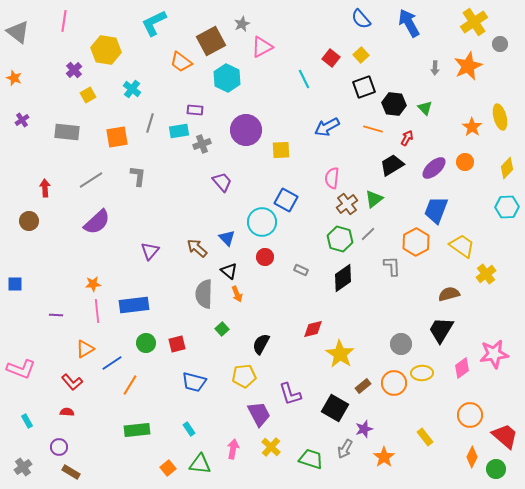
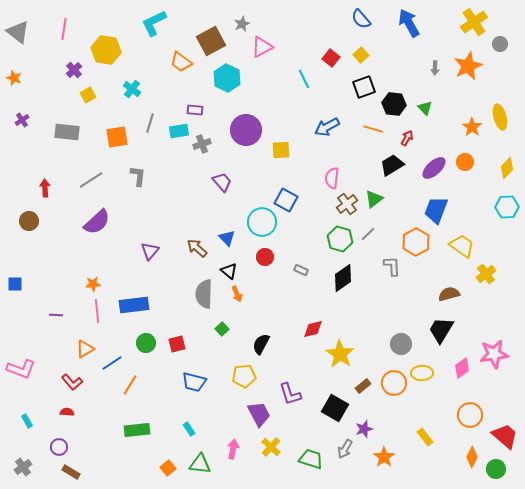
pink line at (64, 21): moved 8 px down
